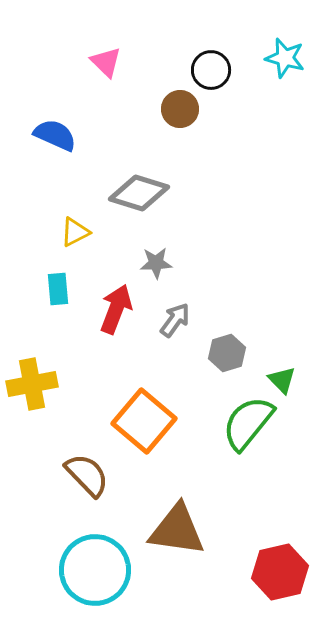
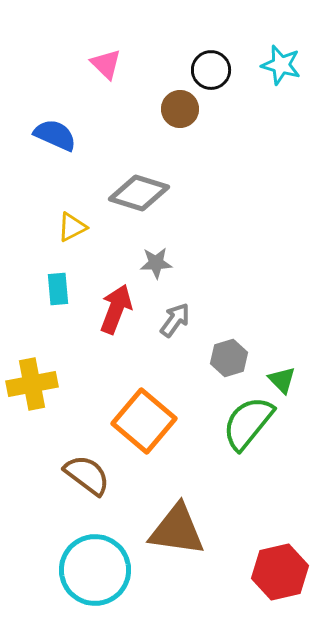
cyan star: moved 4 px left, 7 px down
pink triangle: moved 2 px down
yellow triangle: moved 3 px left, 5 px up
gray hexagon: moved 2 px right, 5 px down
brown semicircle: rotated 9 degrees counterclockwise
